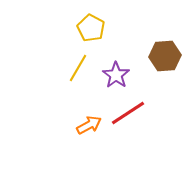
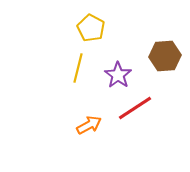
yellow line: rotated 16 degrees counterclockwise
purple star: moved 2 px right
red line: moved 7 px right, 5 px up
